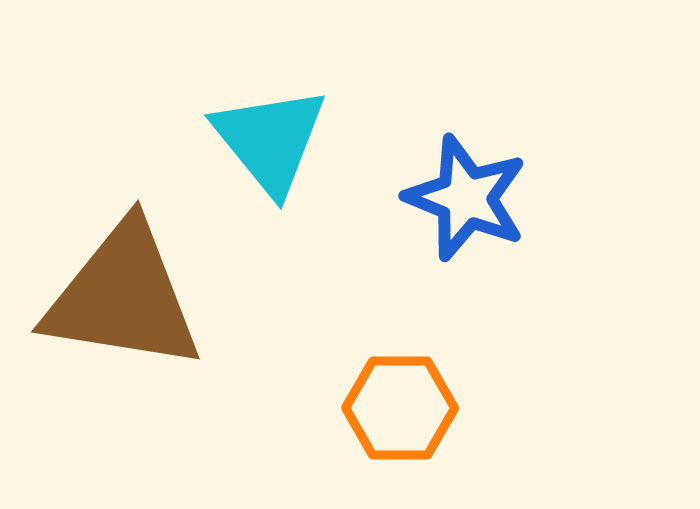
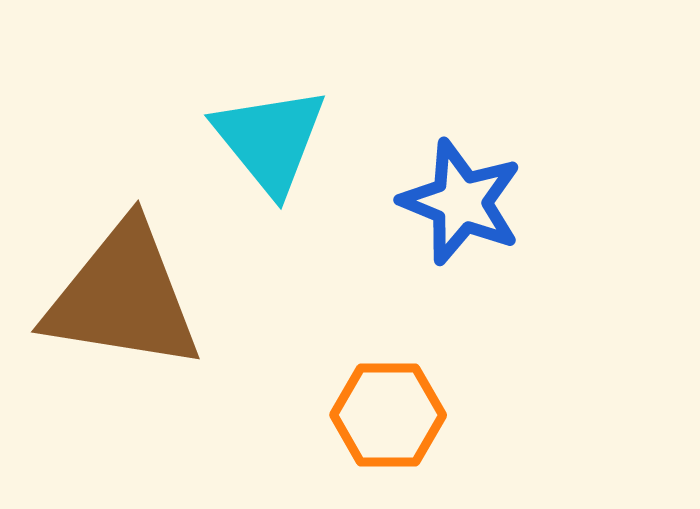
blue star: moved 5 px left, 4 px down
orange hexagon: moved 12 px left, 7 px down
